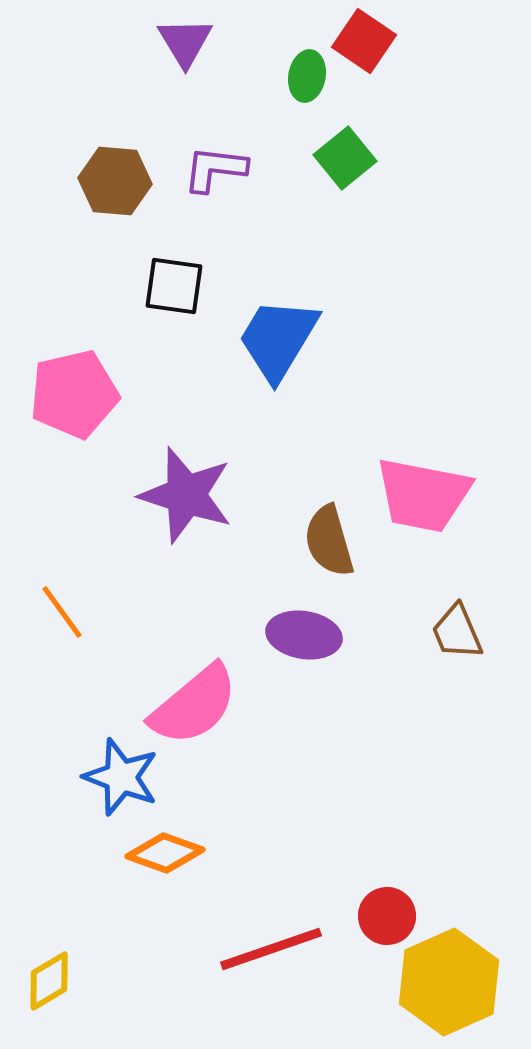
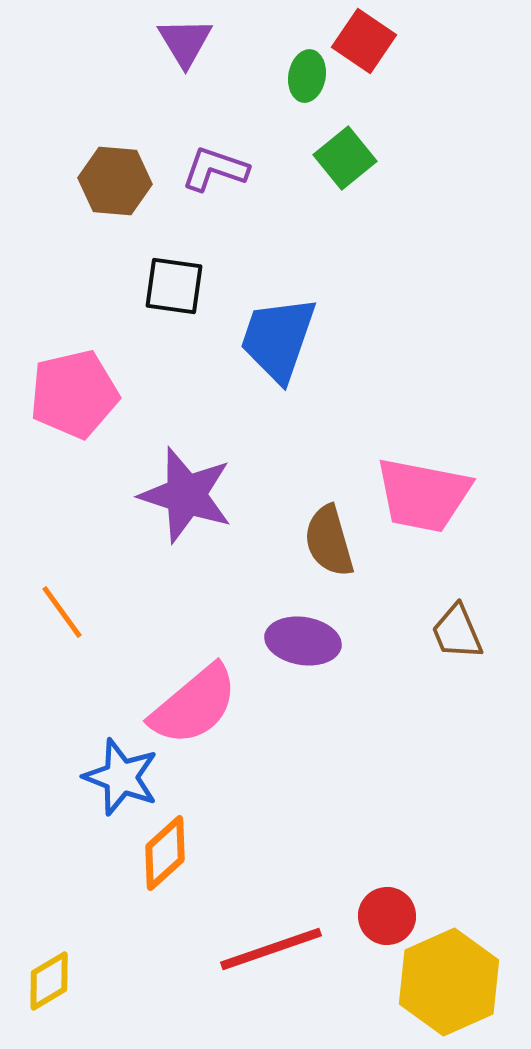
purple L-shape: rotated 12 degrees clockwise
blue trapezoid: rotated 12 degrees counterclockwise
purple ellipse: moved 1 px left, 6 px down
orange diamond: rotated 62 degrees counterclockwise
